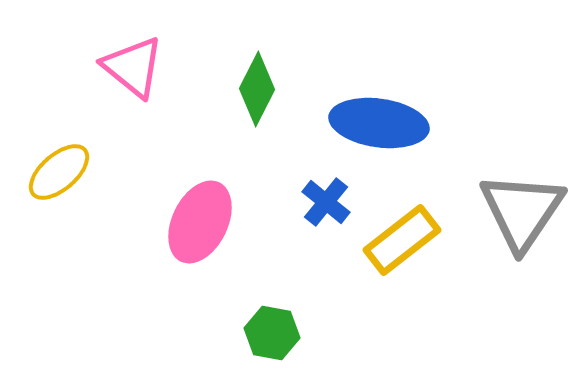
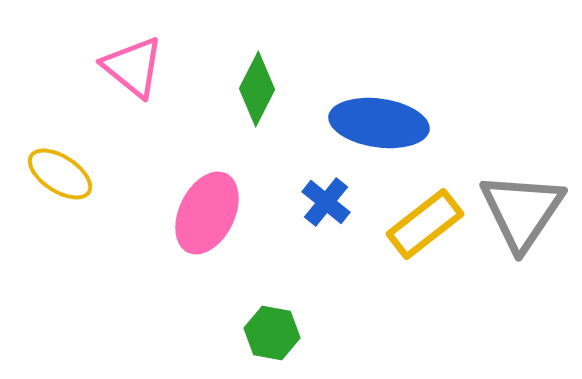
yellow ellipse: moved 1 px right, 2 px down; rotated 74 degrees clockwise
pink ellipse: moved 7 px right, 9 px up
yellow rectangle: moved 23 px right, 16 px up
